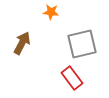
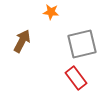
brown arrow: moved 2 px up
red rectangle: moved 4 px right
